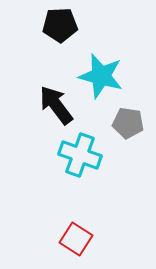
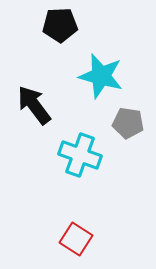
black arrow: moved 22 px left
